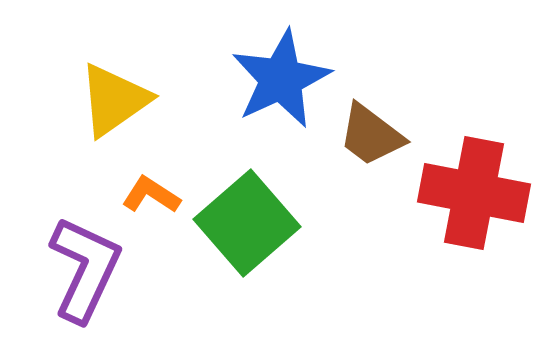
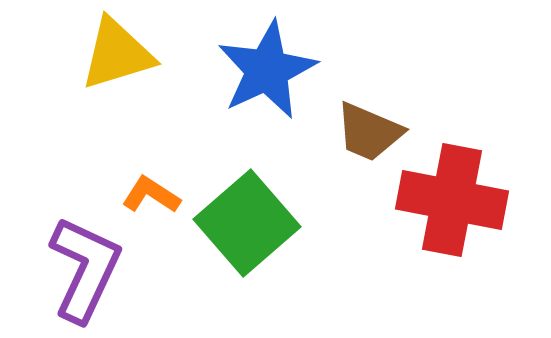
blue star: moved 14 px left, 9 px up
yellow triangle: moved 3 px right, 46 px up; rotated 18 degrees clockwise
brown trapezoid: moved 2 px left, 3 px up; rotated 14 degrees counterclockwise
red cross: moved 22 px left, 7 px down
